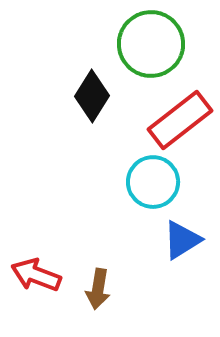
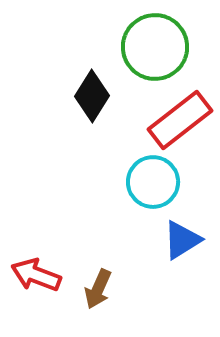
green circle: moved 4 px right, 3 px down
brown arrow: rotated 15 degrees clockwise
